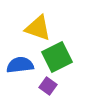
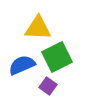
yellow triangle: rotated 16 degrees counterclockwise
blue semicircle: moved 2 px right; rotated 16 degrees counterclockwise
